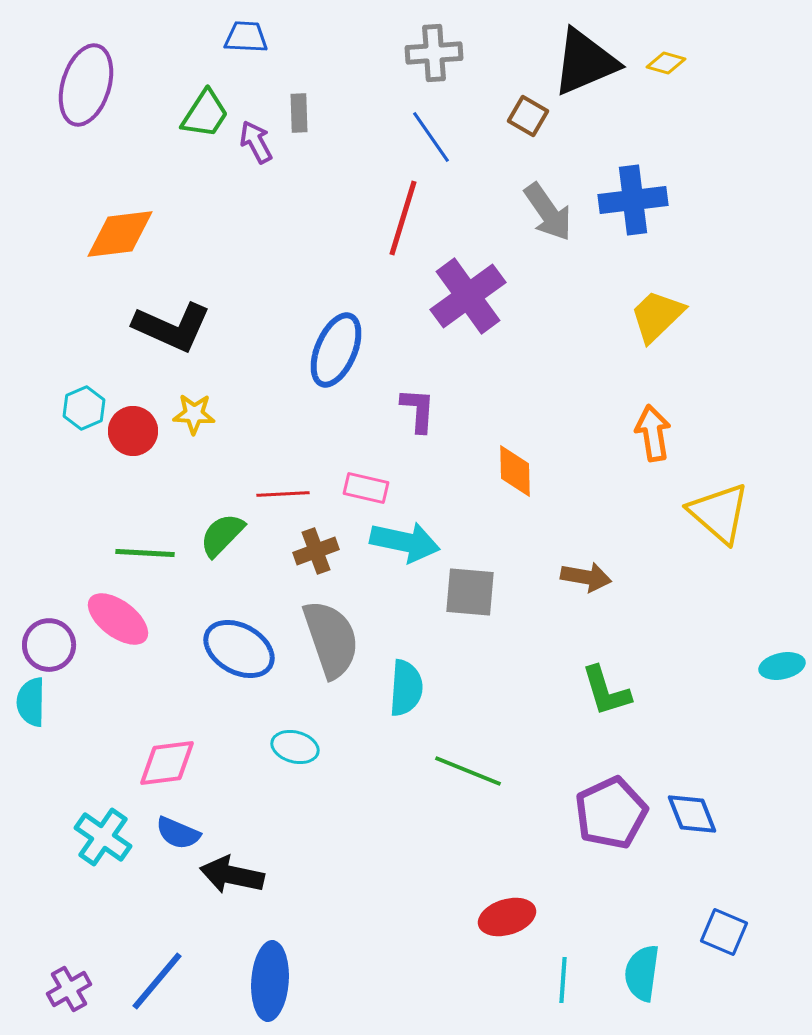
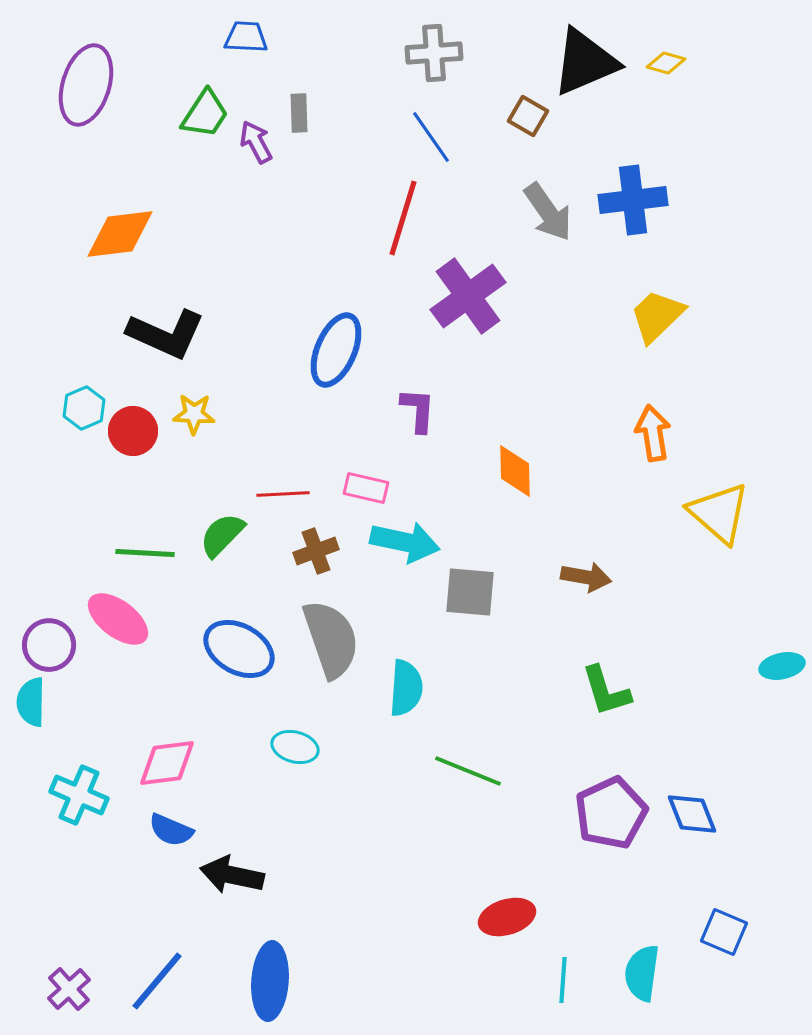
black L-shape at (172, 327): moved 6 px left, 7 px down
blue semicircle at (178, 833): moved 7 px left, 3 px up
cyan cross at (103, 837): moved 24 px left, 42 px up; rotated 12 degrees counterclockwise
purple cross at (69, 989): rotated 12 degrees counterclockwise
